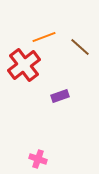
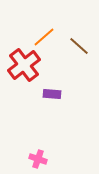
orange line: rotated 20 degrees counterclockwise
brown line: moved 1 px left, 1 px up
purple rectangle: moved 8 px left, 2 px up; rotated 24 degrees clockwise
